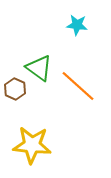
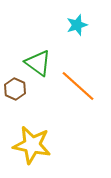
cyan star: rotated 25 degrees counterclockwise
green triangle: moved 1 px left, 5 px up
yellow star: rotated 6 degrees clockwise
